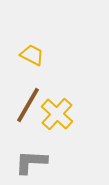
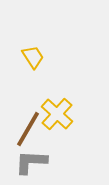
yellow trapezoid: moved 1 px right, 2 px down; rotated 30 degrees clockwise
brown line: moved 24 px down
